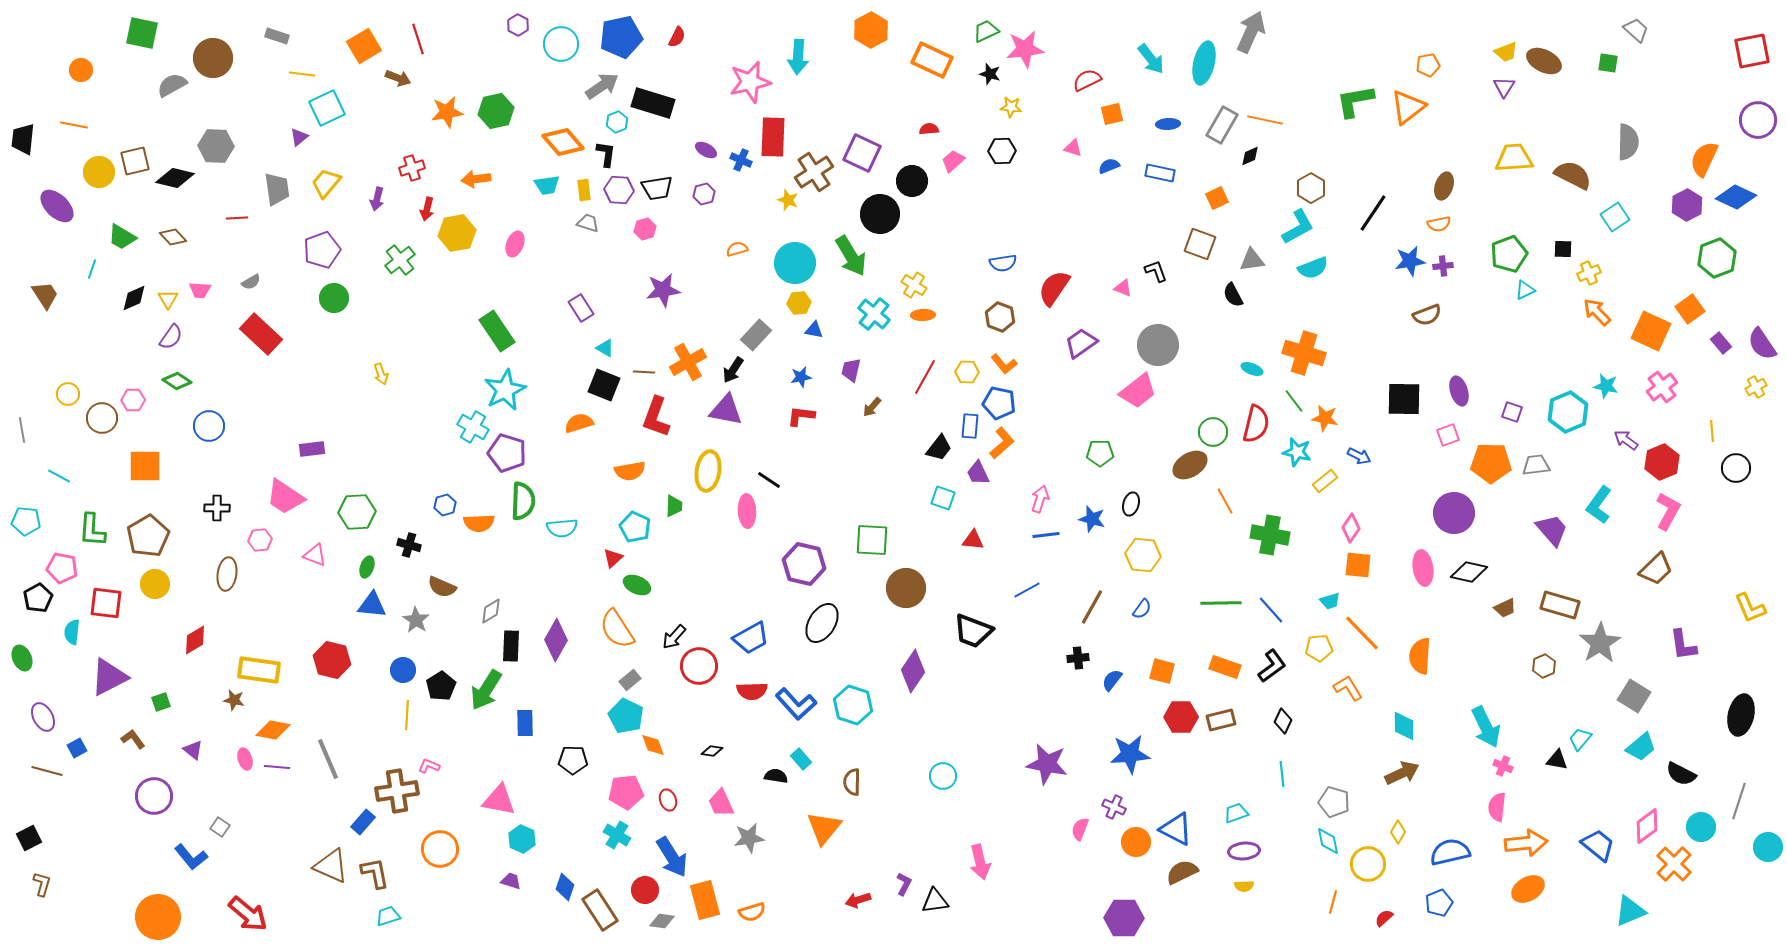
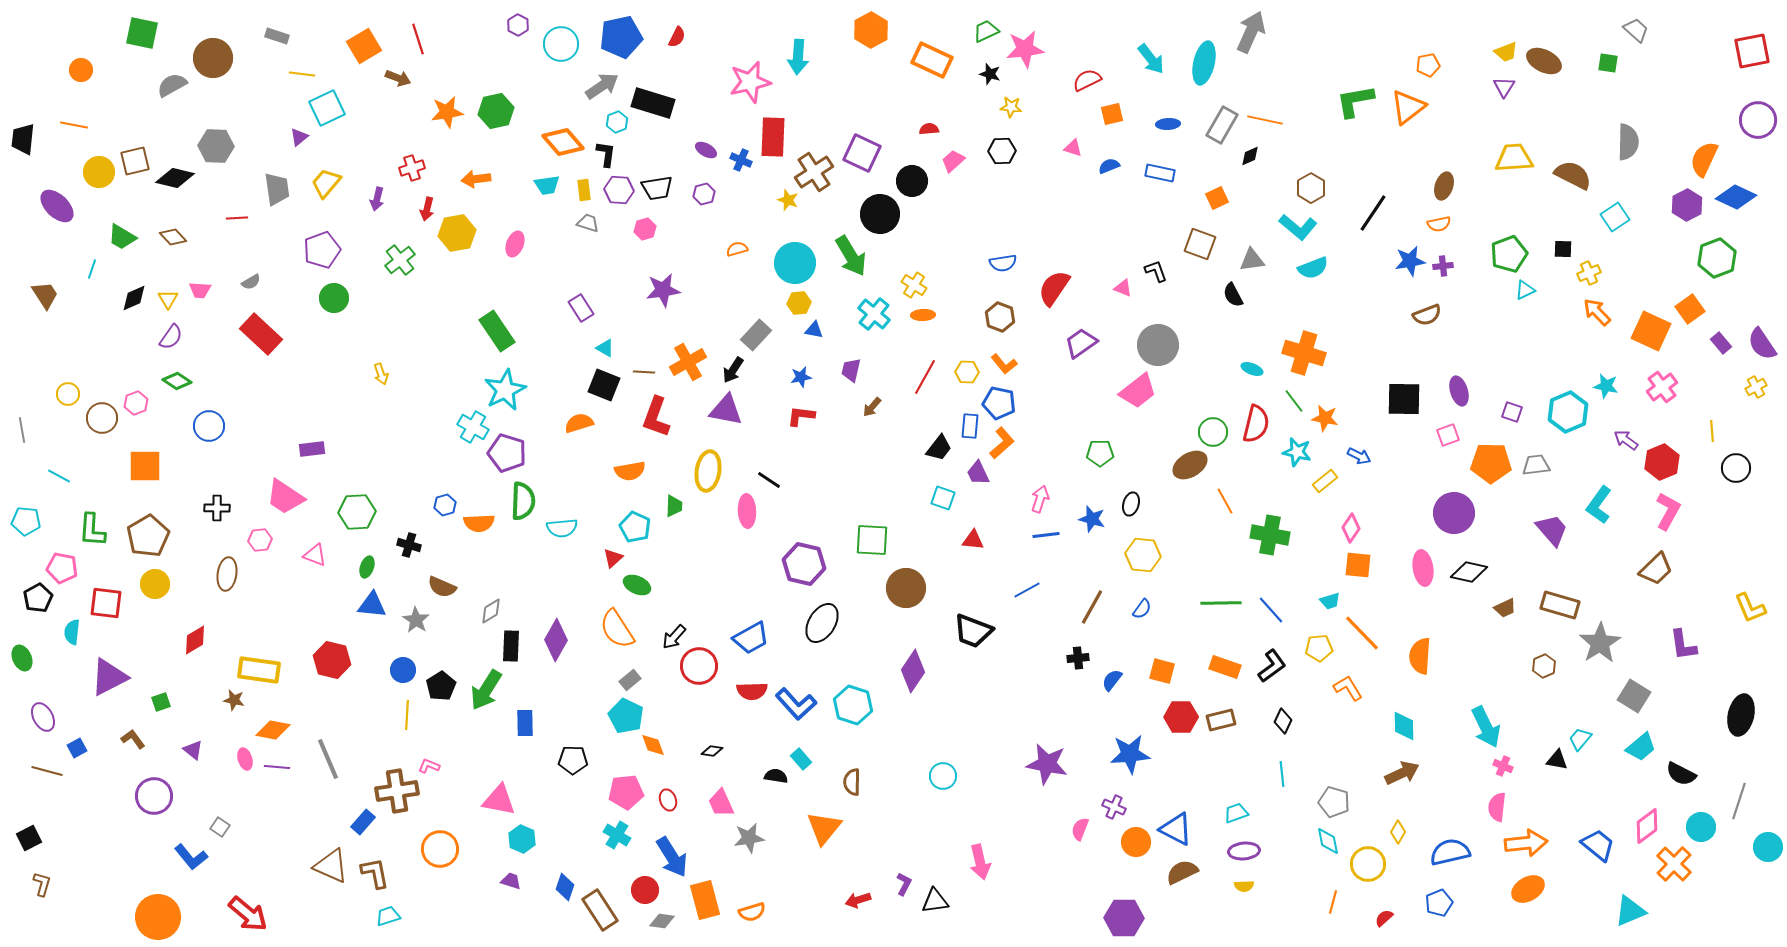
cyan L-shape at (1298, 227): rotated 69 degrees clockwise
pink hexagon at (133, 400): moved 3 px right, 3 px down; rotated 20 degrees counterclockwise
